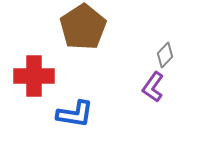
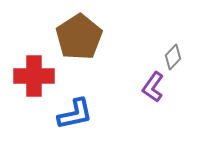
brown pentagon: moved 4 px left, 10 px down
gray diamond: moved 8 px right, 2 px down
blue L-shape: rotated 21 degrees counterclockwise
